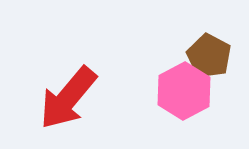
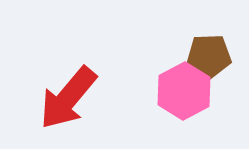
brown pentagon: rotated 30 degrees counterclockwise
